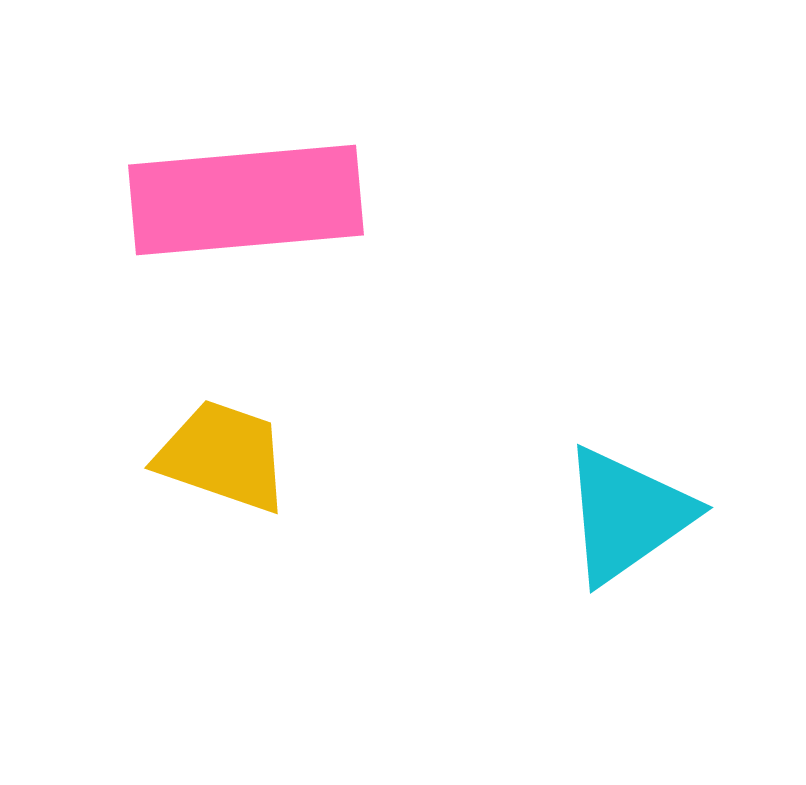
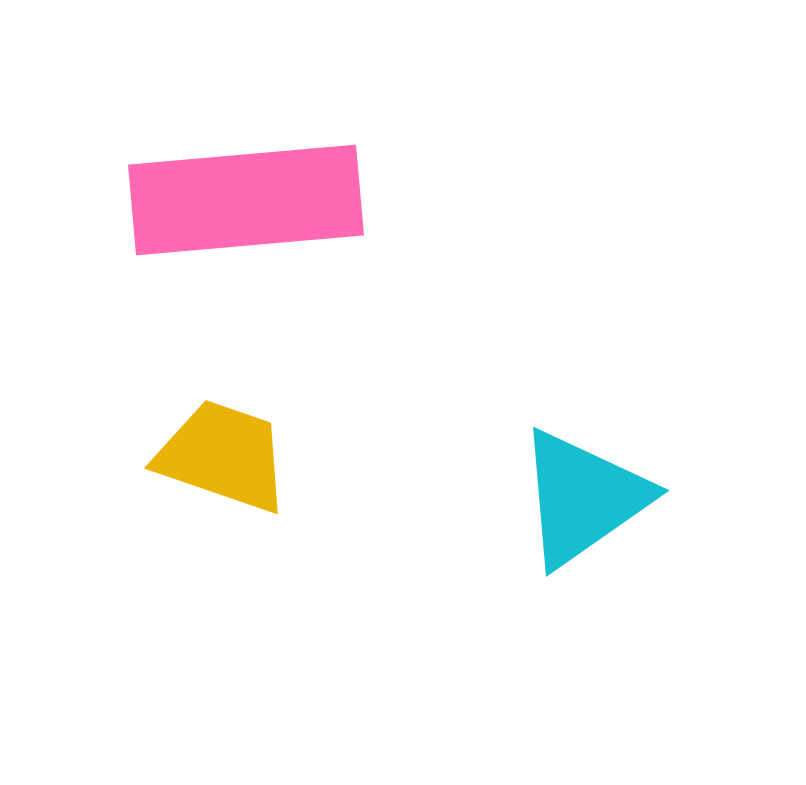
cyan triangle: moved 44 px left, 17 px up
